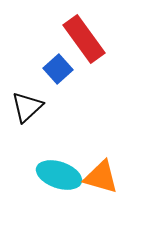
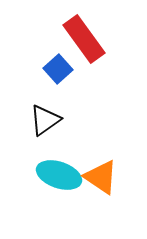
black triangle: moved 18 px right, 13 px down; rotated 8 degrees clockwise
orange triangle: rotated 18 degrees clockwise
